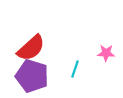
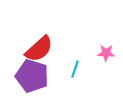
red semicircle: moved 8 px right, 1 px down
